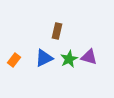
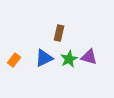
brown rectangle: moved 2 px right, 2 px down
